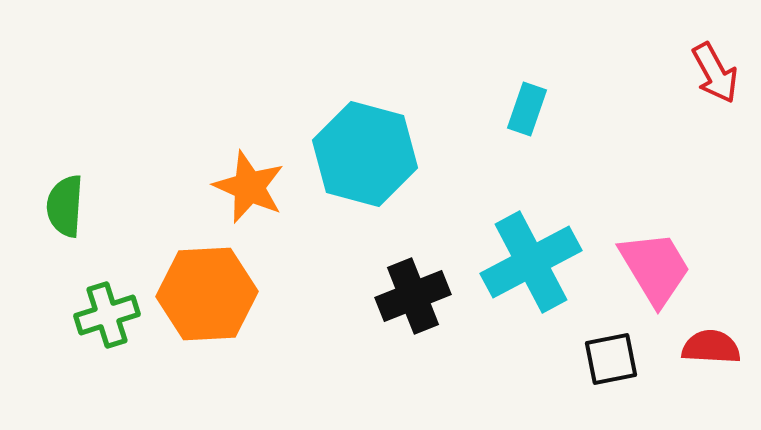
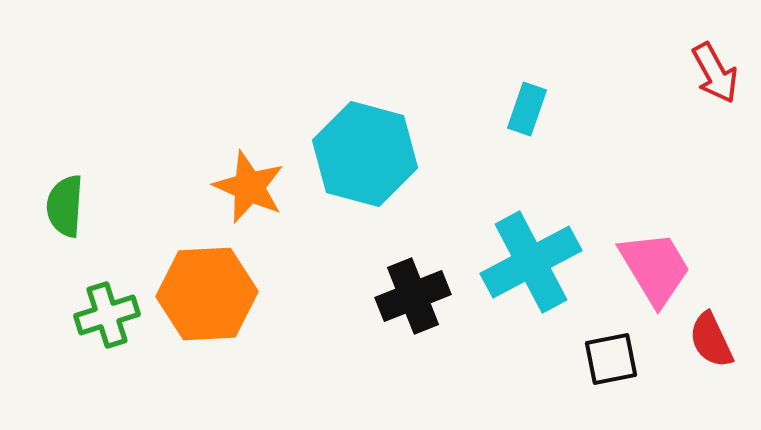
red semicircle: moved 7 px up; rotated 118 degrees counterclockwise
